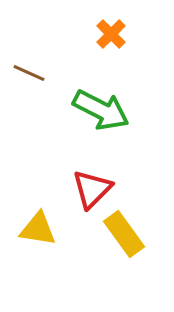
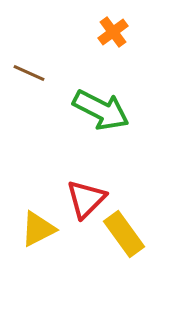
orange cross: moved 2 px right, 2 px up; rotated 8 degrees clockwise
red triangle: moved 6 px left, 10 px down
yellow triangle: rotated 36 degrees counterclockwise
